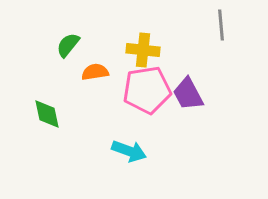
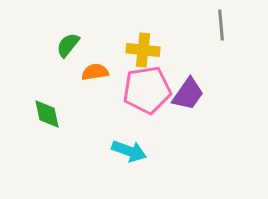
purple trapezoid: rotated 117 degrees counterclockwise
